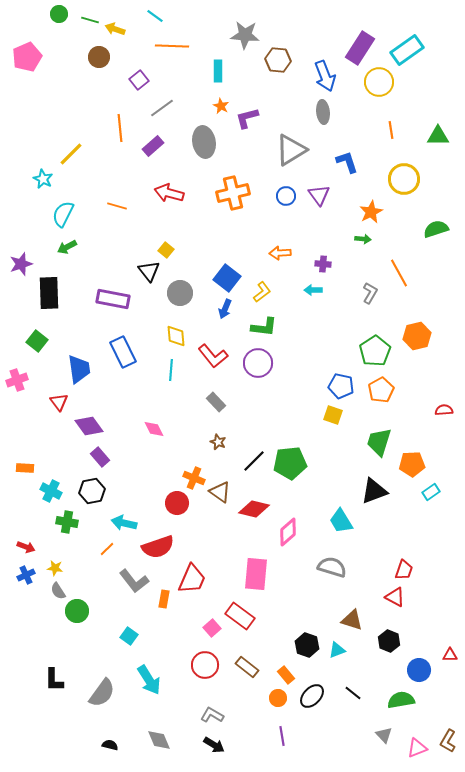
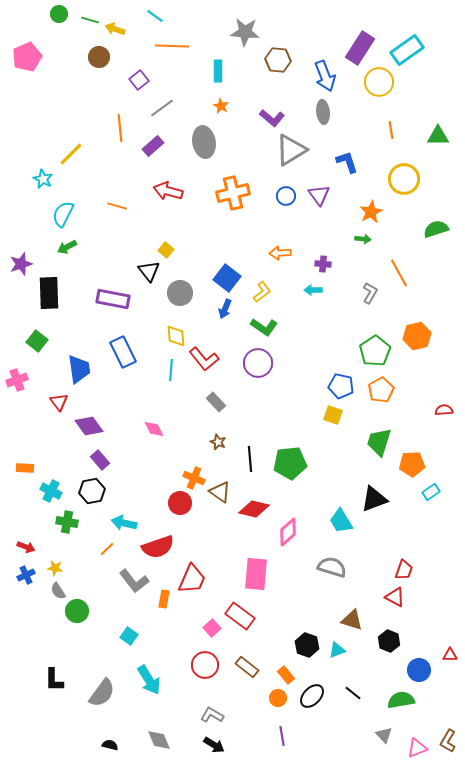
gray star at (245, 35): moved 3 px up
purple L-shape at (247, 118): moved 25 px right; rotated 125 degrees counterclockwise
red arrow at (169, 193): moved 1 px left, 2 px up
green L-shape at (264, 327): rotated 28 degrees clockwise
red L-shape at (213, 356): moved 9 px left, 3 px down
purple rectangle at (100, 457): moved 3 px down
black line at (254, 461): moved 4 px left, 2 px up; rotated 50 degrees counterclockwise
black triangle at (374, 491): moved 8 px down
red circle at (177, 503): moved 3 px right
